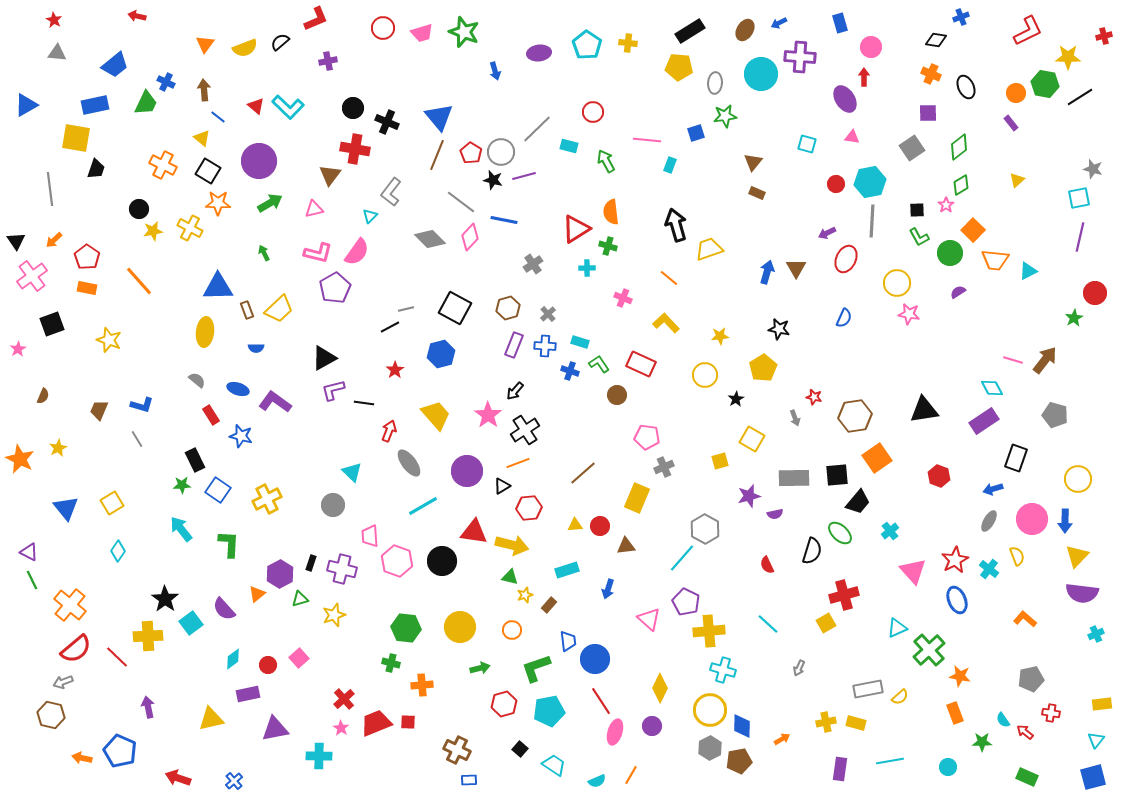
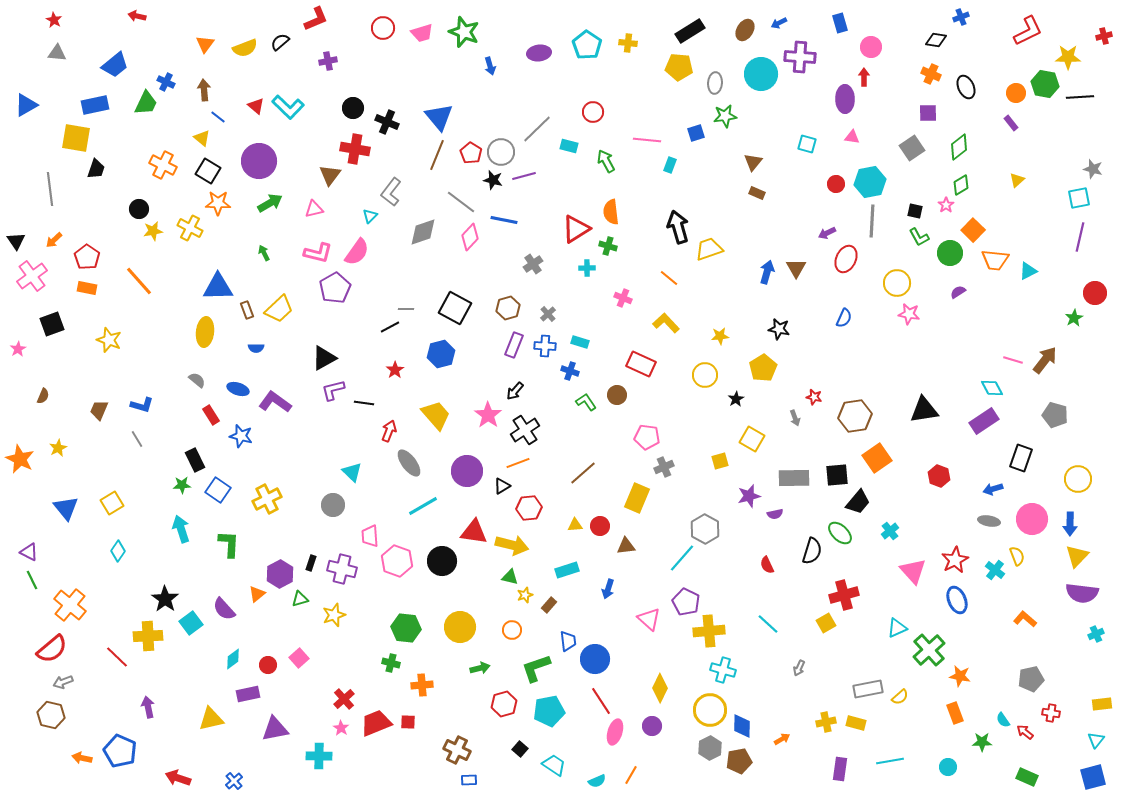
blue arrow at (495, 71): moved 5 px left, 5 px up
black line at (1080, 97): rotated 28 degrees clockwise
purple ellipse at (845, 99): rotated 32 degrees clockwise
black square at (917, 210): moved 2 px left, 1 px down; rotated 14 degrees clockwise
black arrow at (676, 225): moved 2 px right, 2 px down
gray diamond at (430, 239): moved 7 px left, 7 px up; rotated 64 degrees counterclockwise
gray line at (406, 309): rotated 14 degrees clockwise
green L-shape at (599, 364): moved 13 px left, 38 px down
black rectangle at (1016, 458): moved 5 px right
gray ellipse at (989, 521): rotated 70 degrees clockwise
blue arrow at (1065, 521): moved 5 px right, 3 px down
cyan arrow at (181, 529): rotated 20 degrees clockwise
cyan cross at (989, 569): moved 6 px right, 1 px down
red semicircle at (76, 649): moved 24 px left
